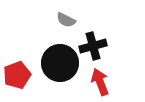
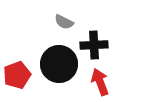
gray semicircle: moved 2 px left, 2 px down
black cross: moved 1 px right, 1 px up; rotated 12 degrees clockwise
black circle: moved 1 px left, 1 px down
